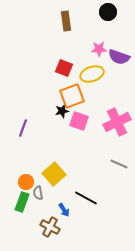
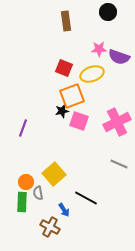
green rectangle: rotated 18 degrees counterclockwise
